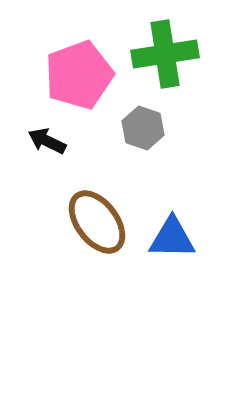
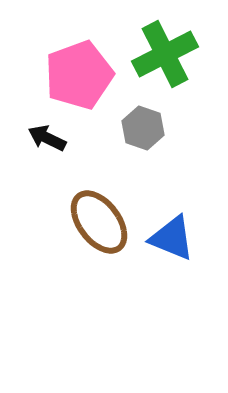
green cross: rotated 18 degrees counterclockwise
black arrow: moved 3 px up
brown ellipse: moved 2 px right
blue triangle: rotated 21 degrees clockwise
